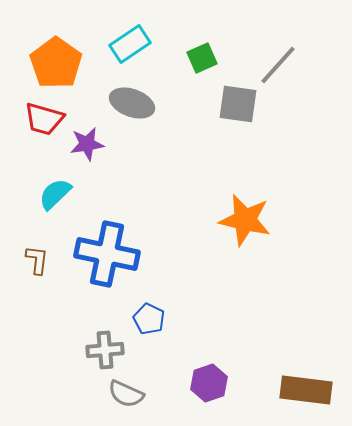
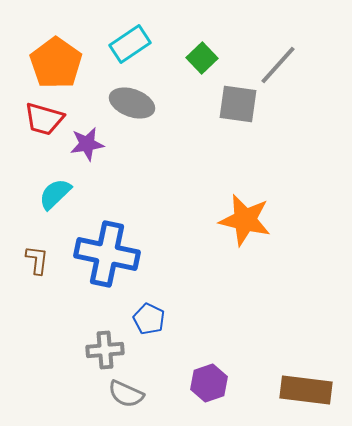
green square: rotated 20 degrees counterclockwise
